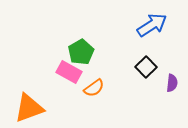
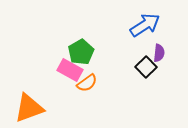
blue arrow: moved 7 px left
pink rectangle: moved 1 px right, 2 px up
purple semicircle: moved 13 px left, 30 px up
orange semicircle: moved 7 px left, 5 px up
